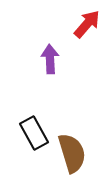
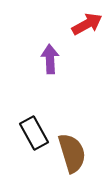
red arrow: rotated 20 degrees clockwise
